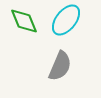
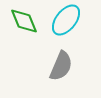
gray semicircle: moved 1 px right
